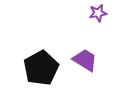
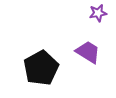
purple trapezoid: moved 3 px right, 8 px up
